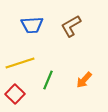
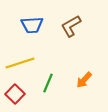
green line: moved 3 px down
